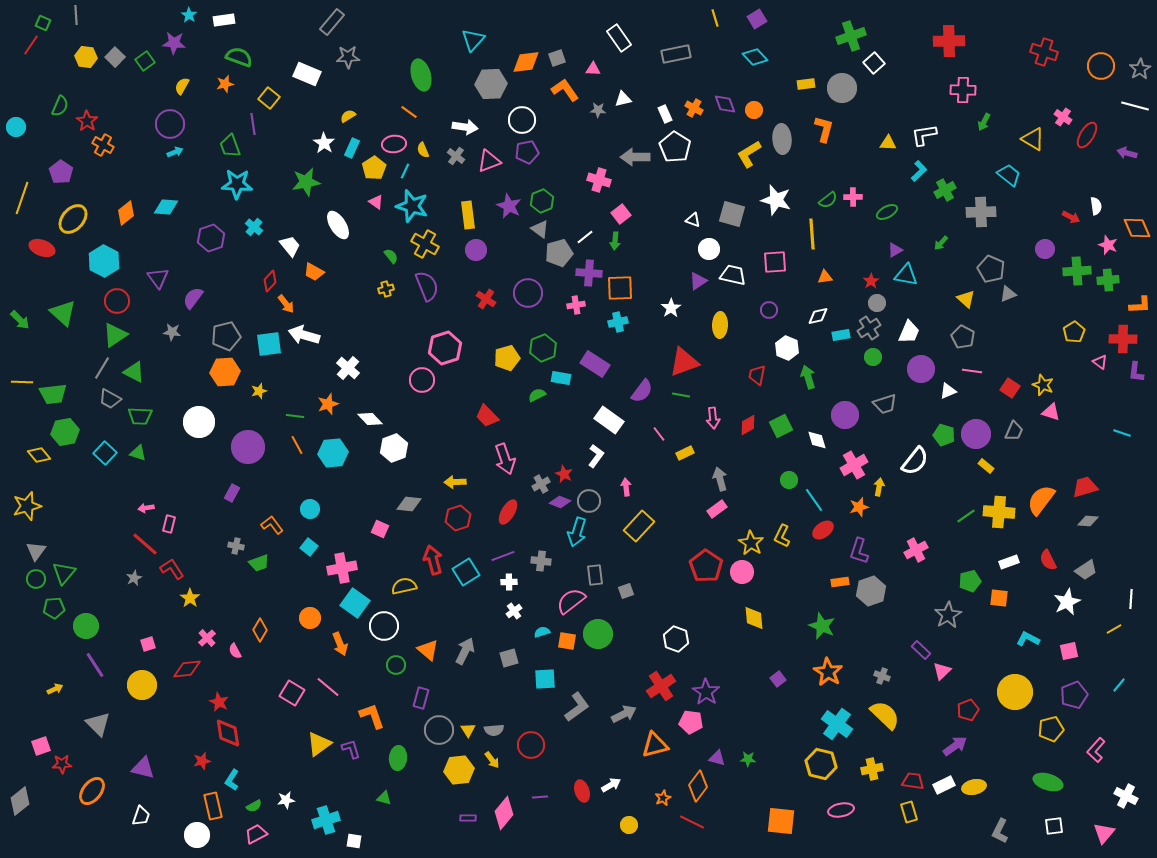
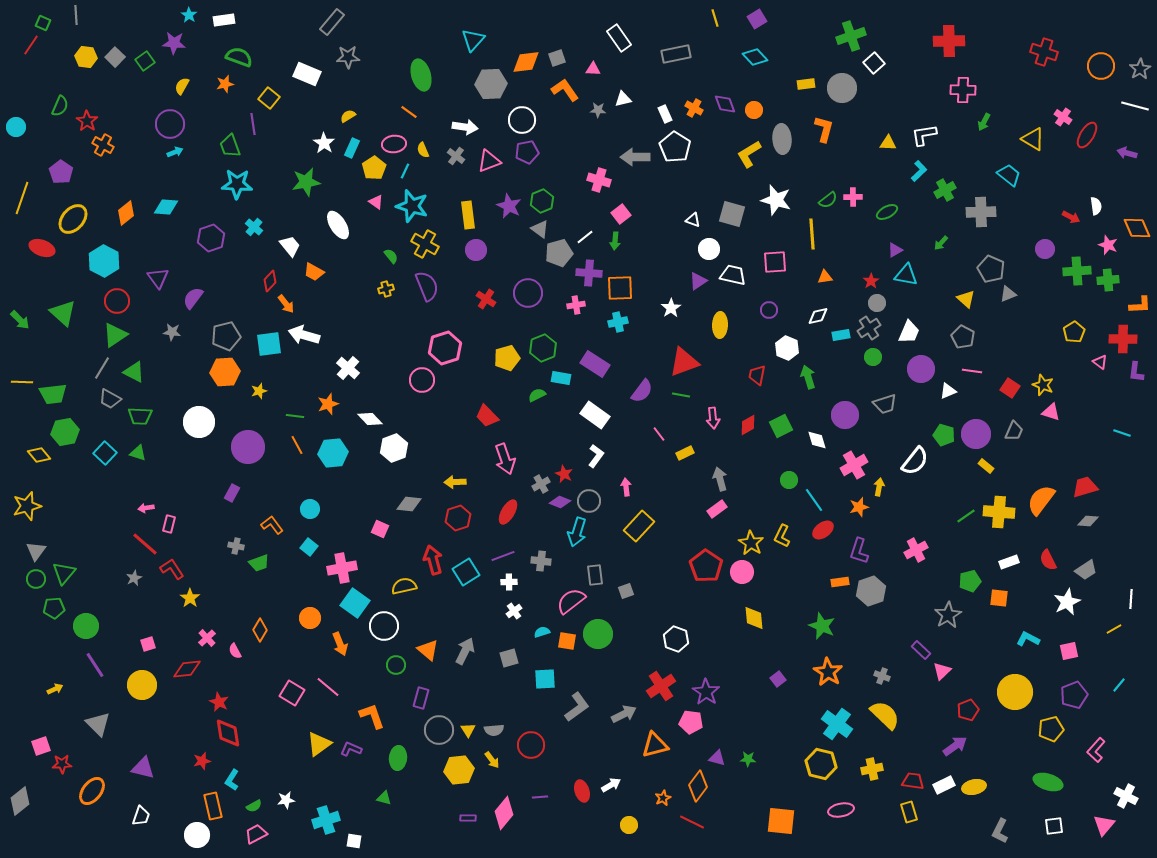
white rectangle at (609, 420): moved 14 px left, 5 px up
purple L-shape at (351, 749): rotated 50 degrees counterclockwise
pink triangle at (1104, 833): moved 8 px up
